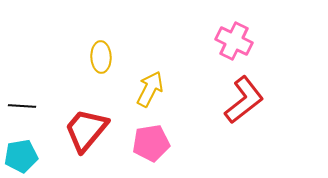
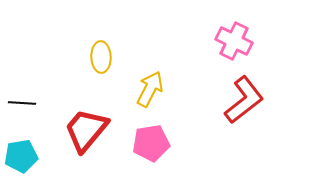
black line: moved 3 px up
